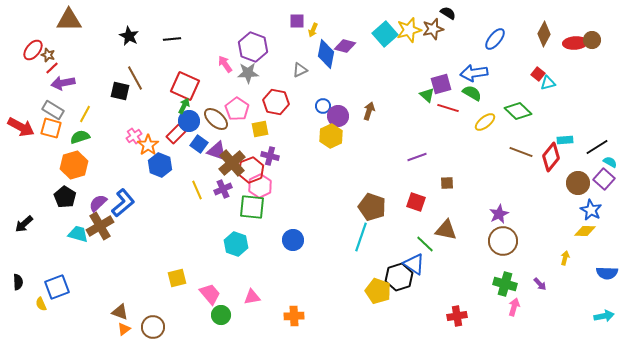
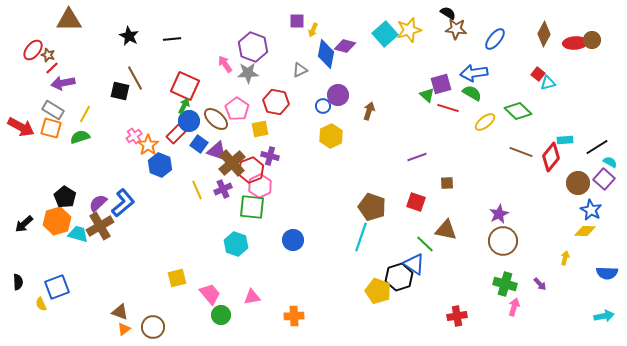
brown star at (433, 29): moved 23 px right; rotated 20 degrees clockwise
purple circle at (338, 116): moved 21 px up
orange hexagon at (74, 165): moved 17 px left, 56 px down
